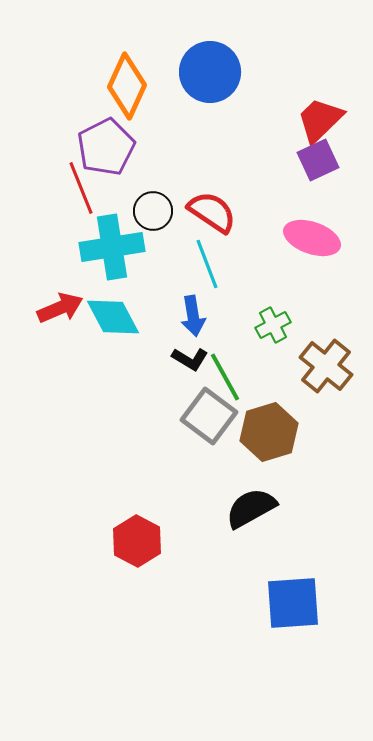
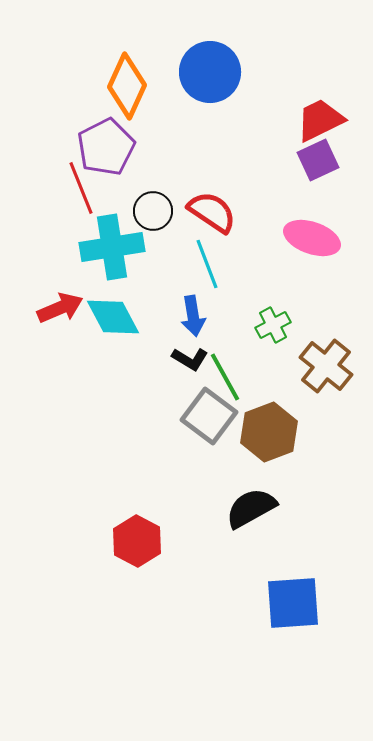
red trapezoid: rotated 18 degrees clockwise
brown hexagon: rotated 4 degrees counterclockwise
